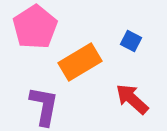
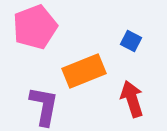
pink pentagon: rotated 12 degrees clockwise
orange rectangle: moved 4 px right, 9 px down; rotated 9 degrees clockwise
red arrow: rotated 30 degrees clockwise
